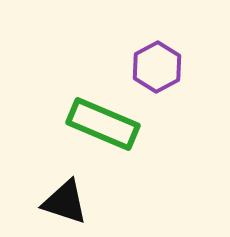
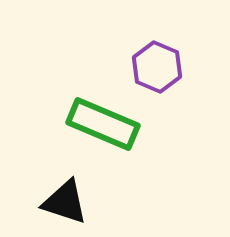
purple hexagon: rotated 9 degrees counterclockwise
